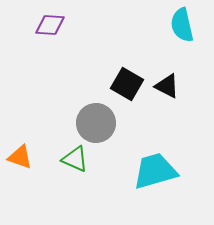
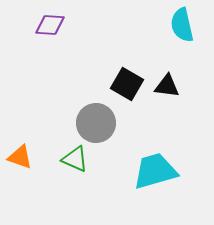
black triangle: rotated 20 degrees counterclockwise
